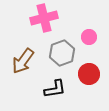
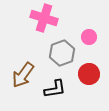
pink cross: rotated 32 degrees clockwise
brown arrow: moved 14 px down
